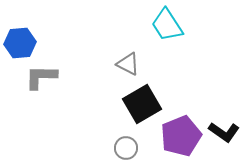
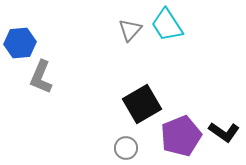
gray triangle: moved 2 px right, 34 px up; rotated 45 degrees clockwise
gray L-shape: rotated 68 degrees counterclockwise
